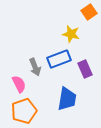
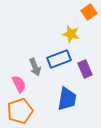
orange pentagon: moved 4 px left
